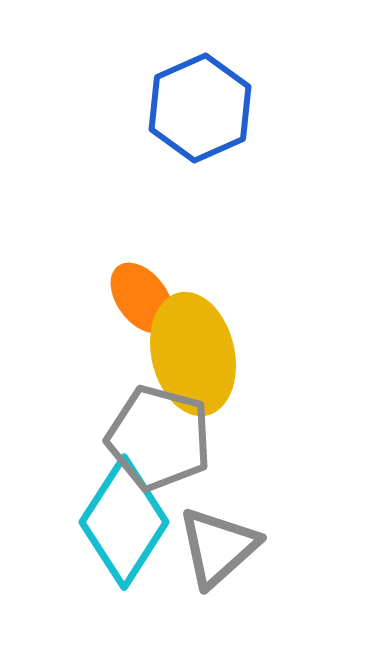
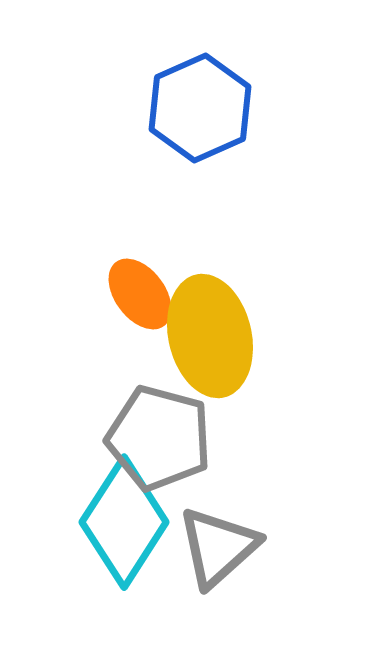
orange ellipse: moved 2 px left, 4 px up
yellow ellipse: moved 17 px right, 18 px up
